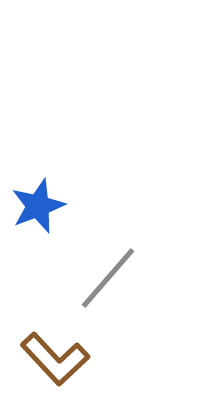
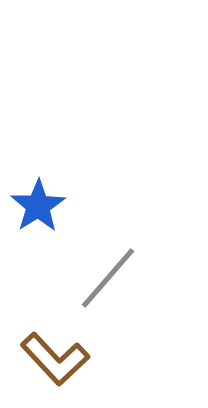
blue star: rotated 12 degrees counterclockwise
